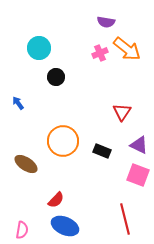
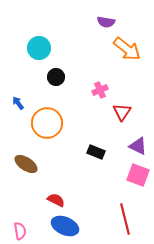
pink cross: moved 37 px down
orange circle: moved 16 px left, 18 px up
purple triangle: moved 1 px left, 1 px down
black rectangle: moved 6 px left, 1 px down
red semicircle: rotated 108 degrees counterclockwise
pink semicircle: moved 2 px left, 1 px down; rotated 18 degrees counterclockwise
